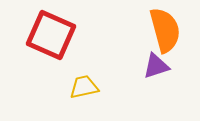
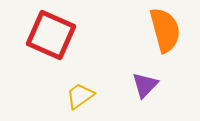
purple triangle: moved 11 px left, 19 px down; rotated 28 degrees counterclockwise
yellow trapezoid: moved 4 px left, 9 px down; rotated 24 degrees counterclockwise
